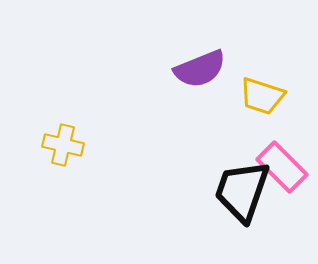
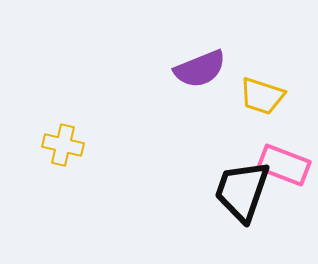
pink rectangle: moved 2 px right, 2 px up; rotated 24 degrees counterclockwise
